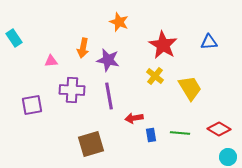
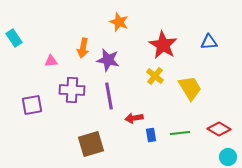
green line: rotated 12 degrees counterclockwise
